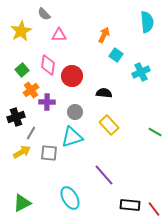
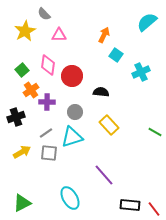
cyan semicircle: rotated 125 degrees counterclockwise
yellow star: moved 4 px right
black semicircle: moved 3 px left, 1 px up
gray line: moved 15 px right; rotated 24 degrees clockwise
